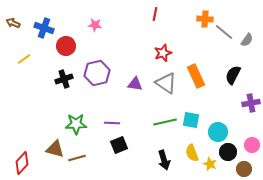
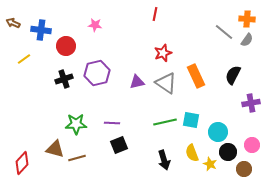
orange cross: moved 42 px right
blue cross: moved 3 px left, 2 px down; rotated 12 degrees counterclockwise
purple triangle: moved 2 px right, 2 px up; rotated 21 degrees counterclockwise
